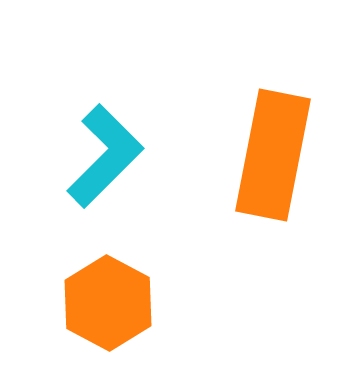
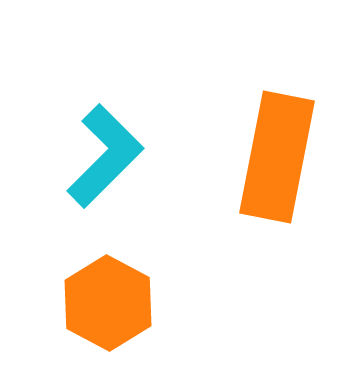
orange rectangle: moved 4 px right, 2 px down
